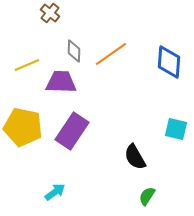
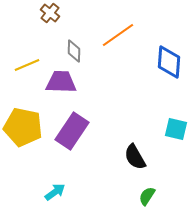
orange line: moved 7 px right, 19 px up
